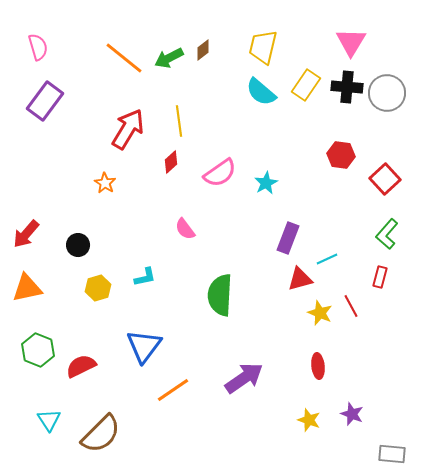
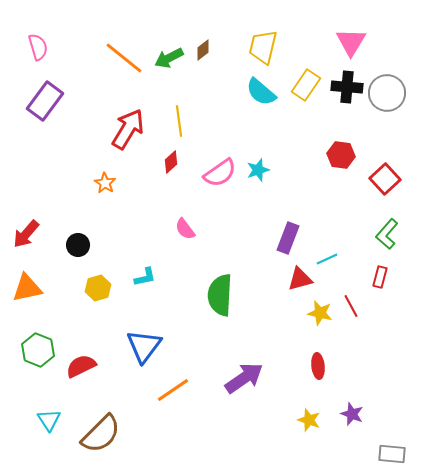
cyan star at (266, 183): moved 8 px left, 13 px up; rotated 10 degrees clockwise
yellow star at (320, 313): rotated 10 degrees counterclockwise
